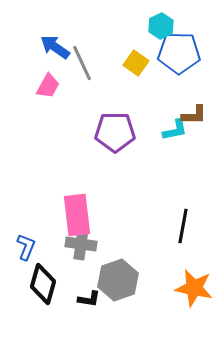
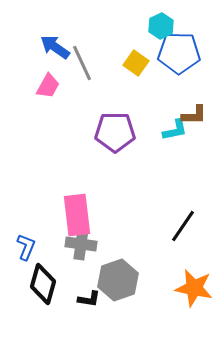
black line: rotated 24 degrees clockwise
